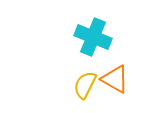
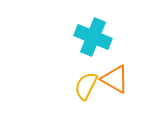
yellow semicircle: moved 1 px right, 1 px down
